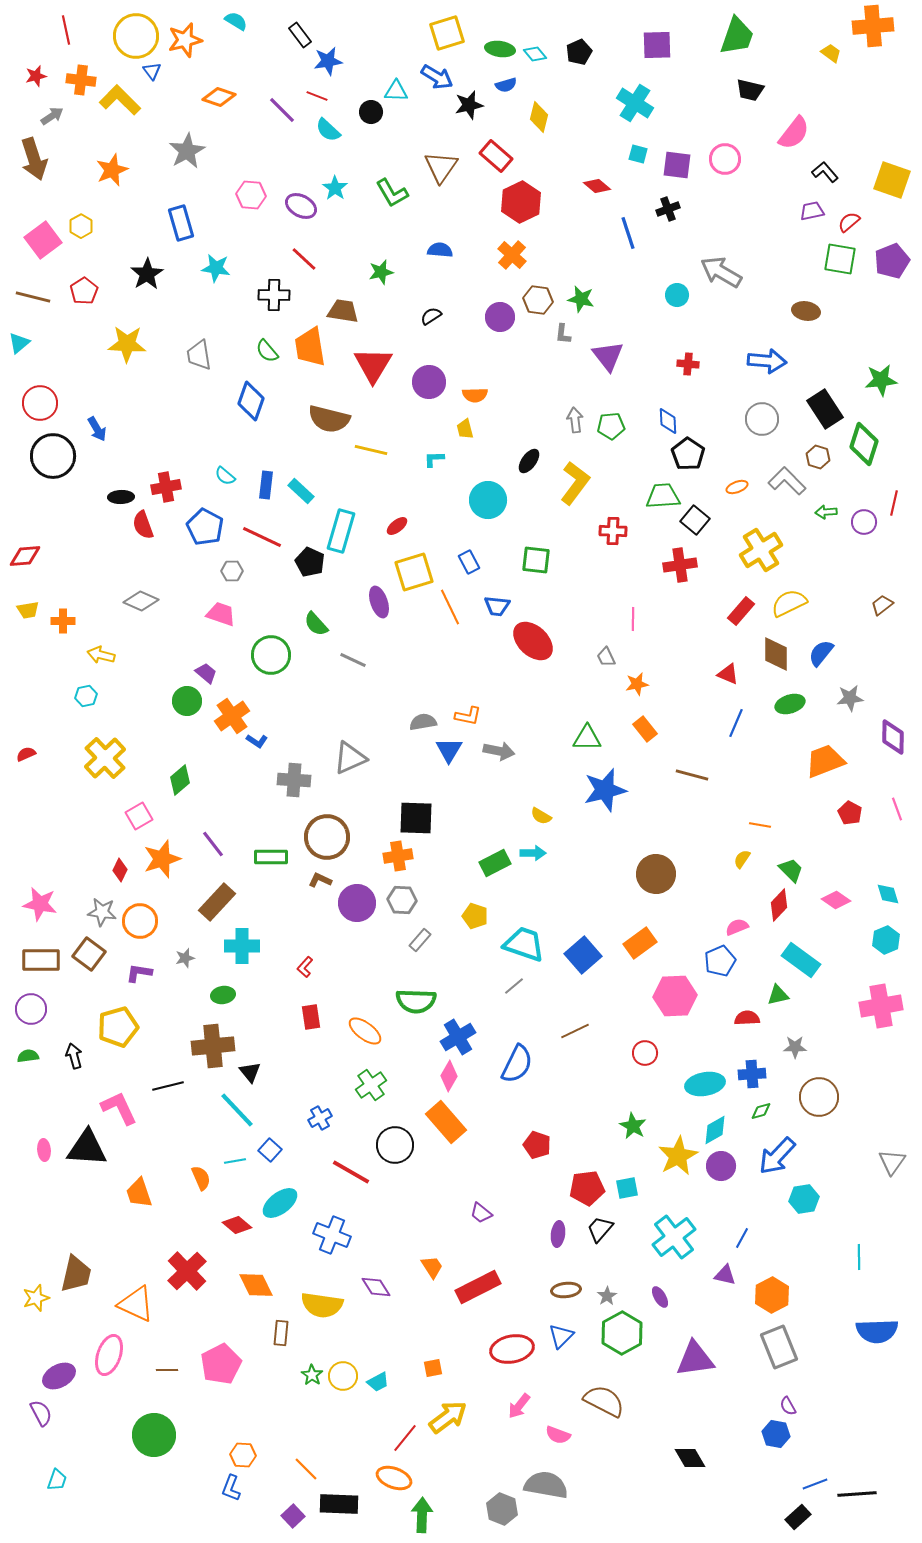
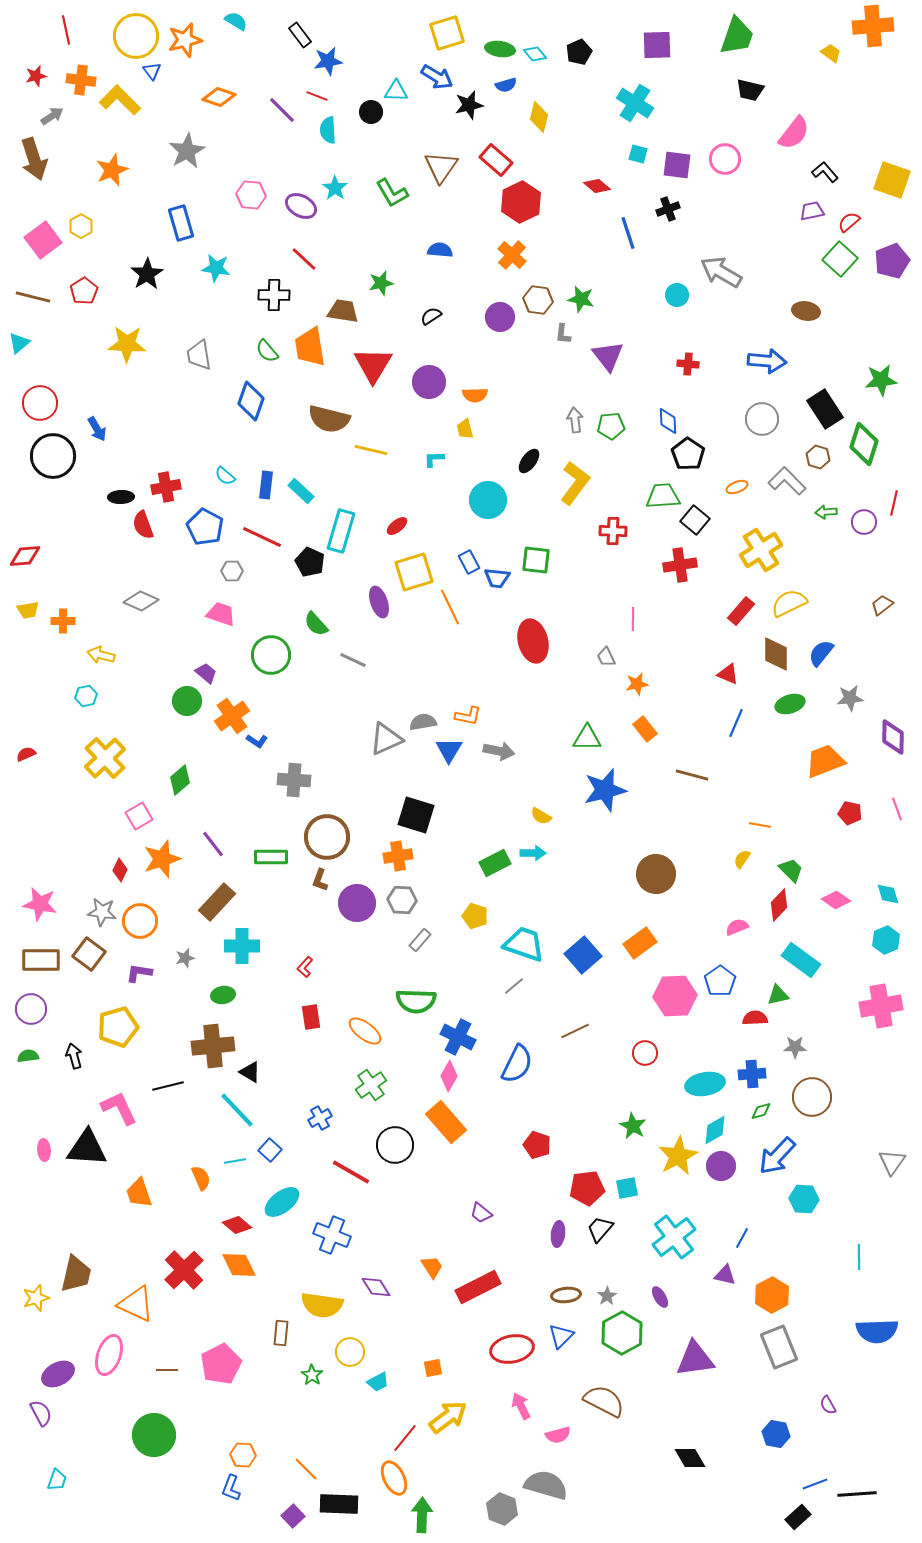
cyan semicircle at (328, 130): rotated 44 degrees clockwise
red rectangle at (496, 156): moved 4 px down
green square at (840, 259): rotated 32 degrees clockwise
green star at (381, 272): moved 11 px down
blue trapezoid at (497, 606): moved 28 px up
red ellipse at (533, 641): rotated 33 degrees clockwise
gray triangle at (350, 758): moved 36 px right, 19 px up
red pentagon at (850, 813): rotated 15 degrees counterclockwise
black square at (416, 818): moved 3 px up; rotated 15 degrees clockwise
brown L-shape at (320, 880): rotated 95 degrees counterclockwise
blue pentagon at (720, 961): moved 20 px down; rotated 12 degrees counterclockwise
red semicircle at (747, 1018): moved 8 px right
blue cross at (458, 1037): rotated 32 degrees counterclockwise
black triangle at (250, 1072): rotated 20 degrees counterclockwise
brown circle at (819, 1097): moved 7 px left
cyan hexagon at (804, 1199): rotated 12 degrees clockwise
cyan ellipse at (280, 1203): moved 2 px right, 1 px up
red cross at (187, 1271): moved 3 px left, 1 px up
orange diamond at (256, 1285): moved 17 px left, 20 px up
brown ellipse at (566, 1290): moved 5 px down
purple ellipse at (59, 1376): moved 1 px left, 2 px up
yellow circle at (343, 1376): moved 7 px right, 24 px up
pink arrow at (519, 1406): moved 2 px right; rotated 116 degrees clockwise
purple semicircle at (788, 1406): moved 40 px right, 1 px up
pink semicircle at (558, 1435): rotated 35 degrees counterclockwise
orange ellipse at (394, 1478): rotated 44 degrees clockwise
gray semicircle at (546, 1485): rotated 6 degrees clockwise
